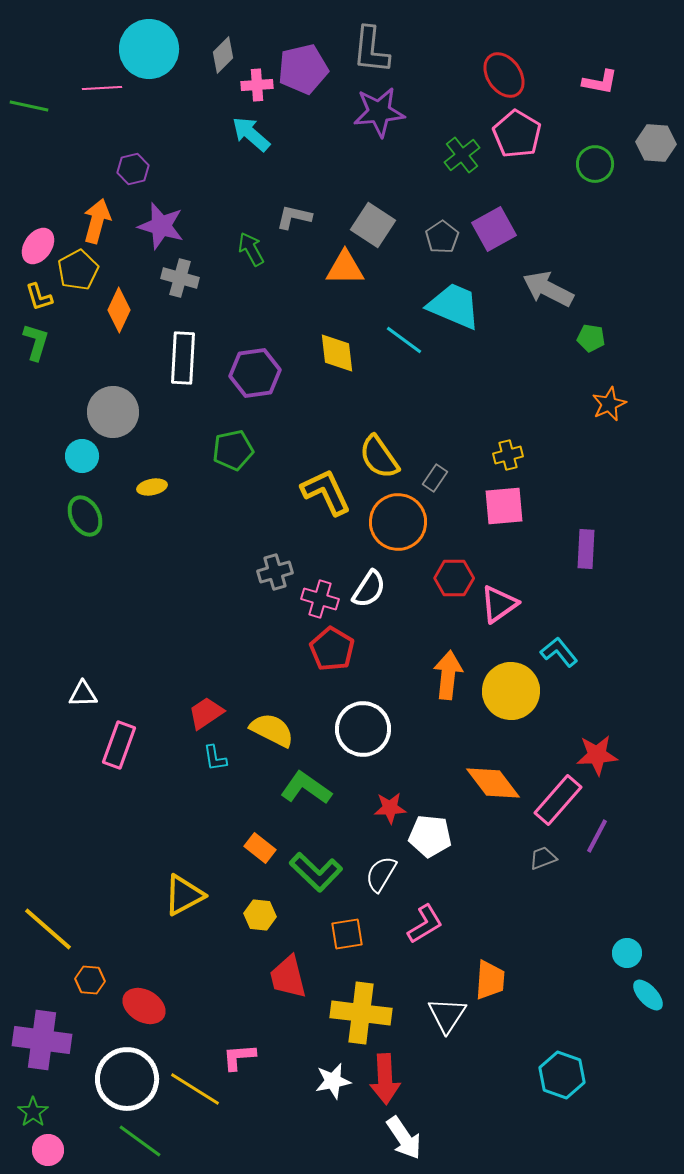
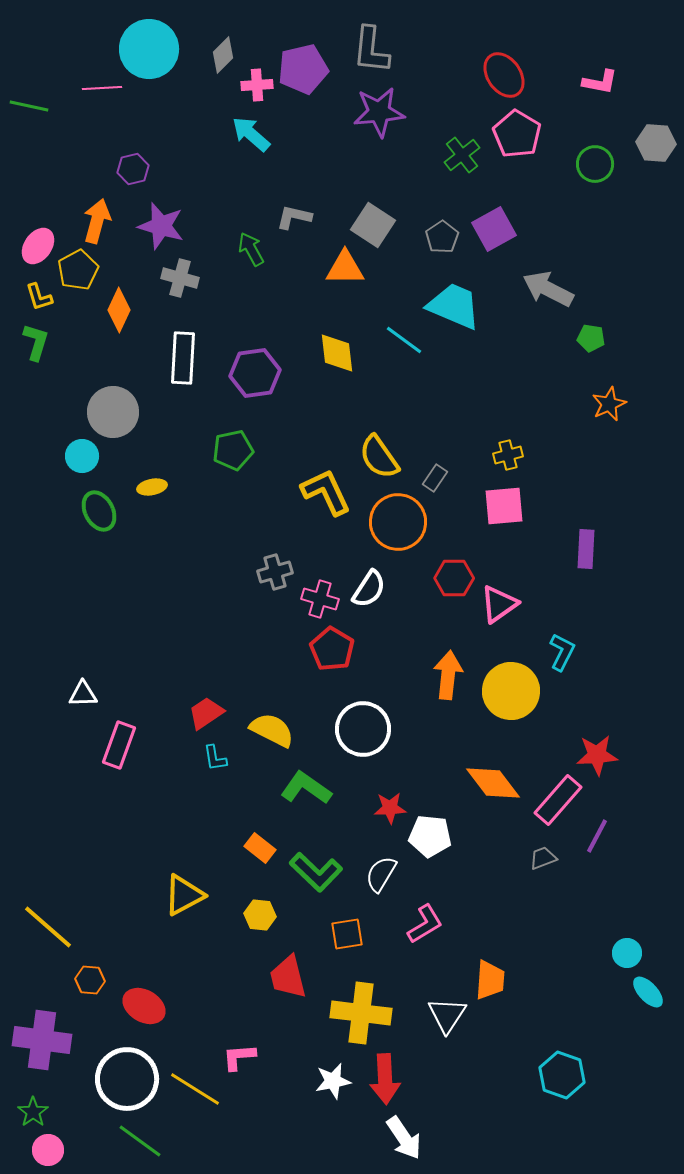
green ellipse at (85, 516): moved 14 px right, 5 px up
cyan L-shape at (559, 652): moved 3 px right; rotated 66 degrees clockwise
yellow line at (48, 929): moved 2 px up
cyan ellipse at (648, 995): moved 3 px up
